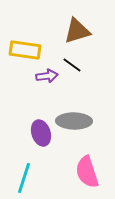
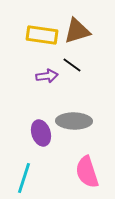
yellow rectangle: moved 17 px right, 15 px up
